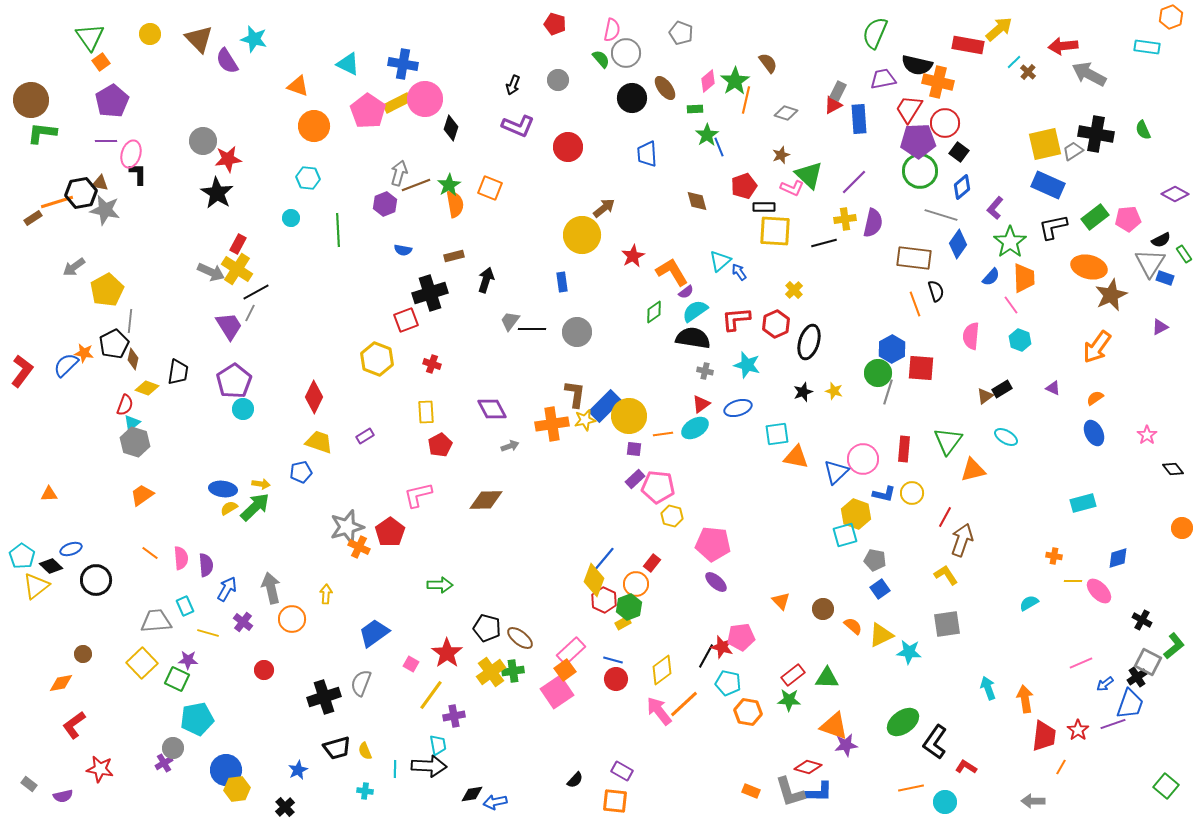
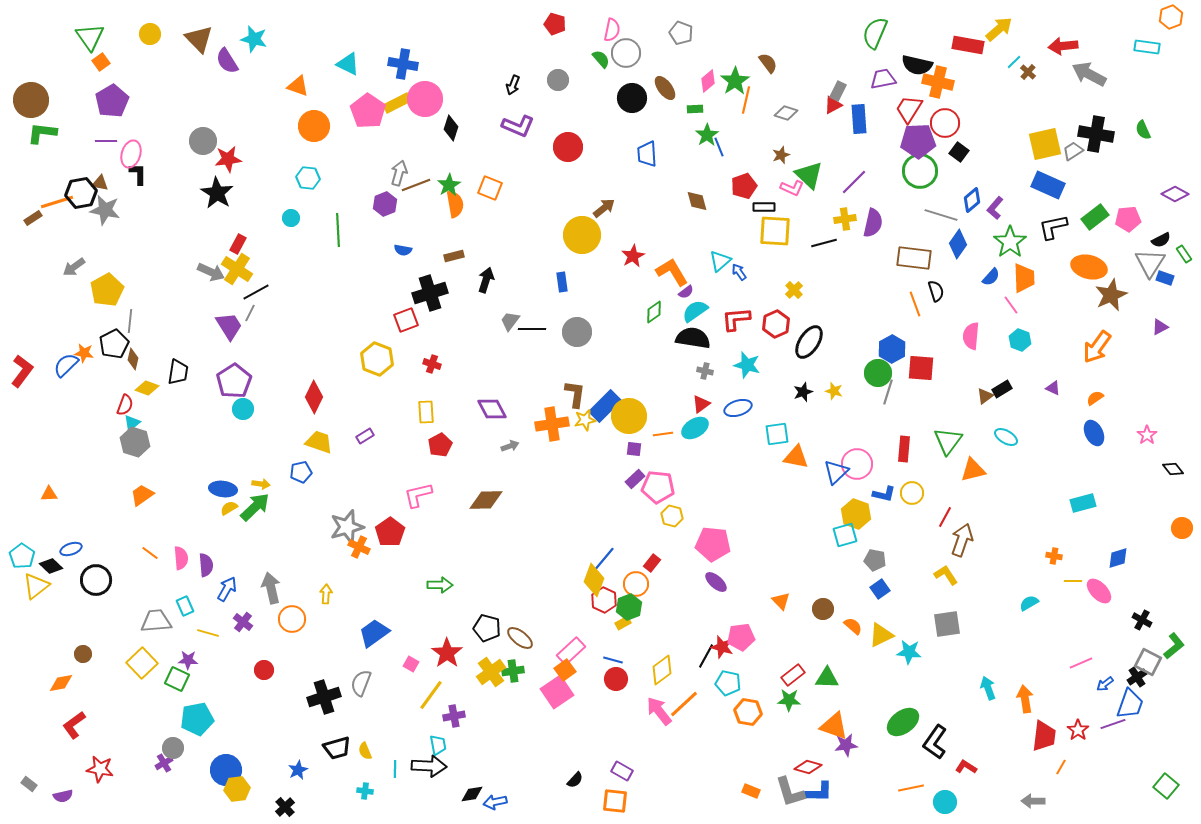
blue diamond at (962, 187): moved 10 px right, 13 px down
black ellipse at (809, 342): rotated 16 degrees clockwise
pink circle at (863, 459): moved 6 px left, 5 px down
